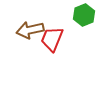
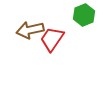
red trapezoid: rotated 12 degrees clockwise
